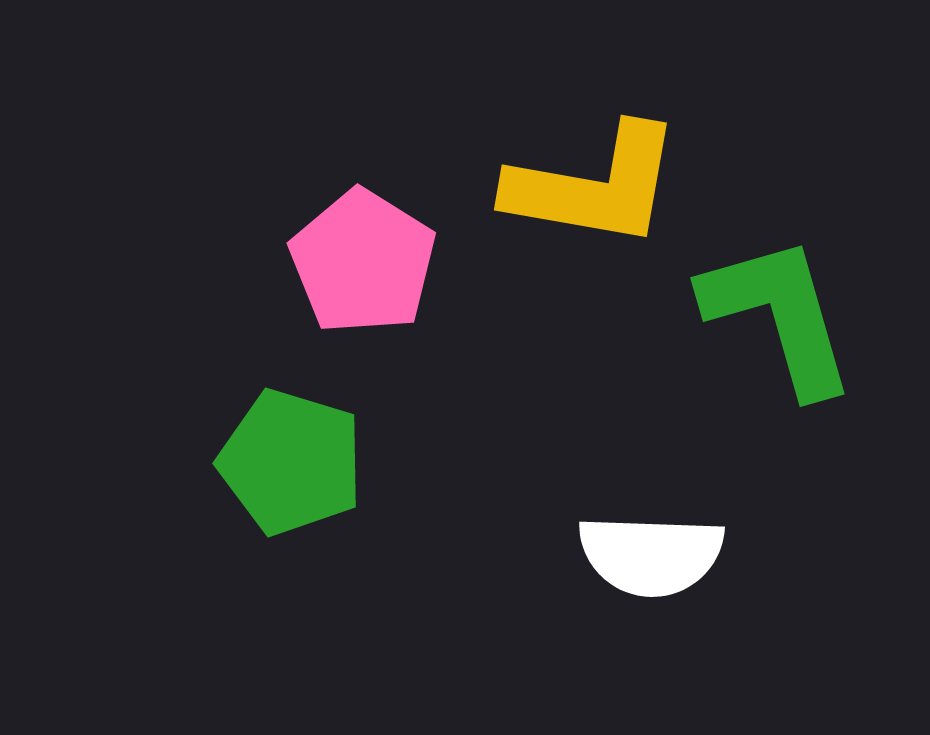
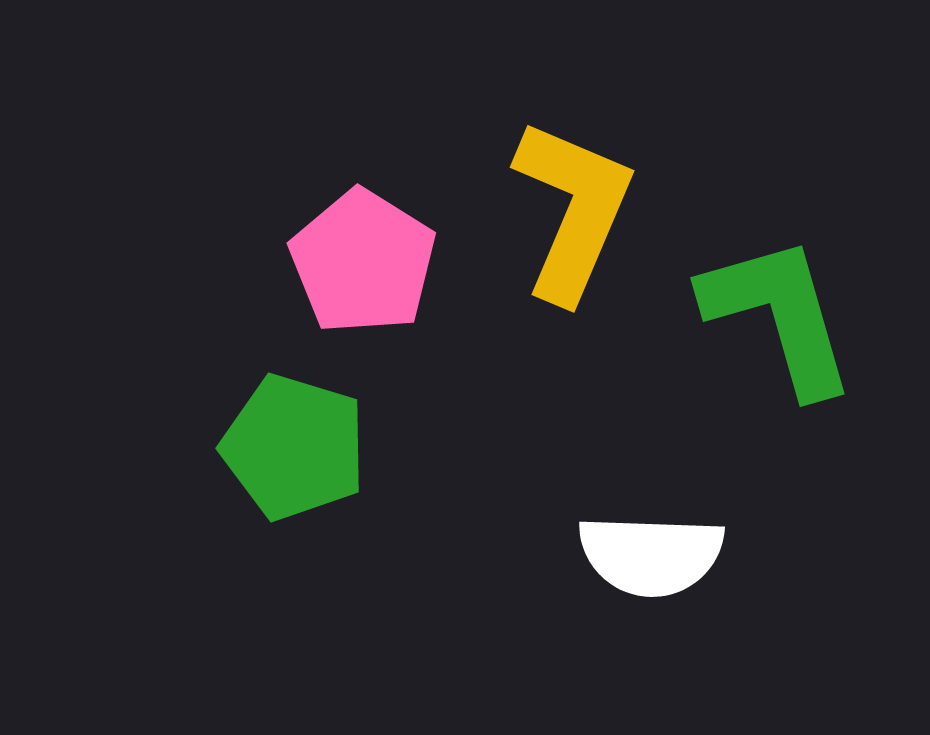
yellow L-shape: moved 21 px left, 24 px down; rotated 77 degrees counterclockwise
green pentagon: moved 3 px right, 15 px up
